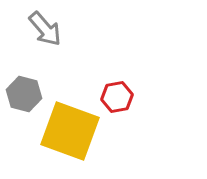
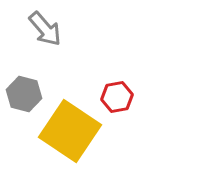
yellow square: rotated 14 degrees clockwise
